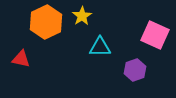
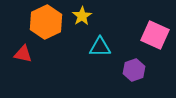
red triangle: moved 2 px right, 5 px up
purple hexagon: moved 1 px left
